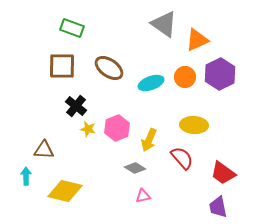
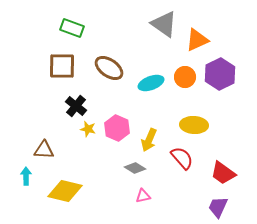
pink hexagon: rotated 15 degrees counterclockwise
purple trapezoid: rotated 35 degrees clockwise
